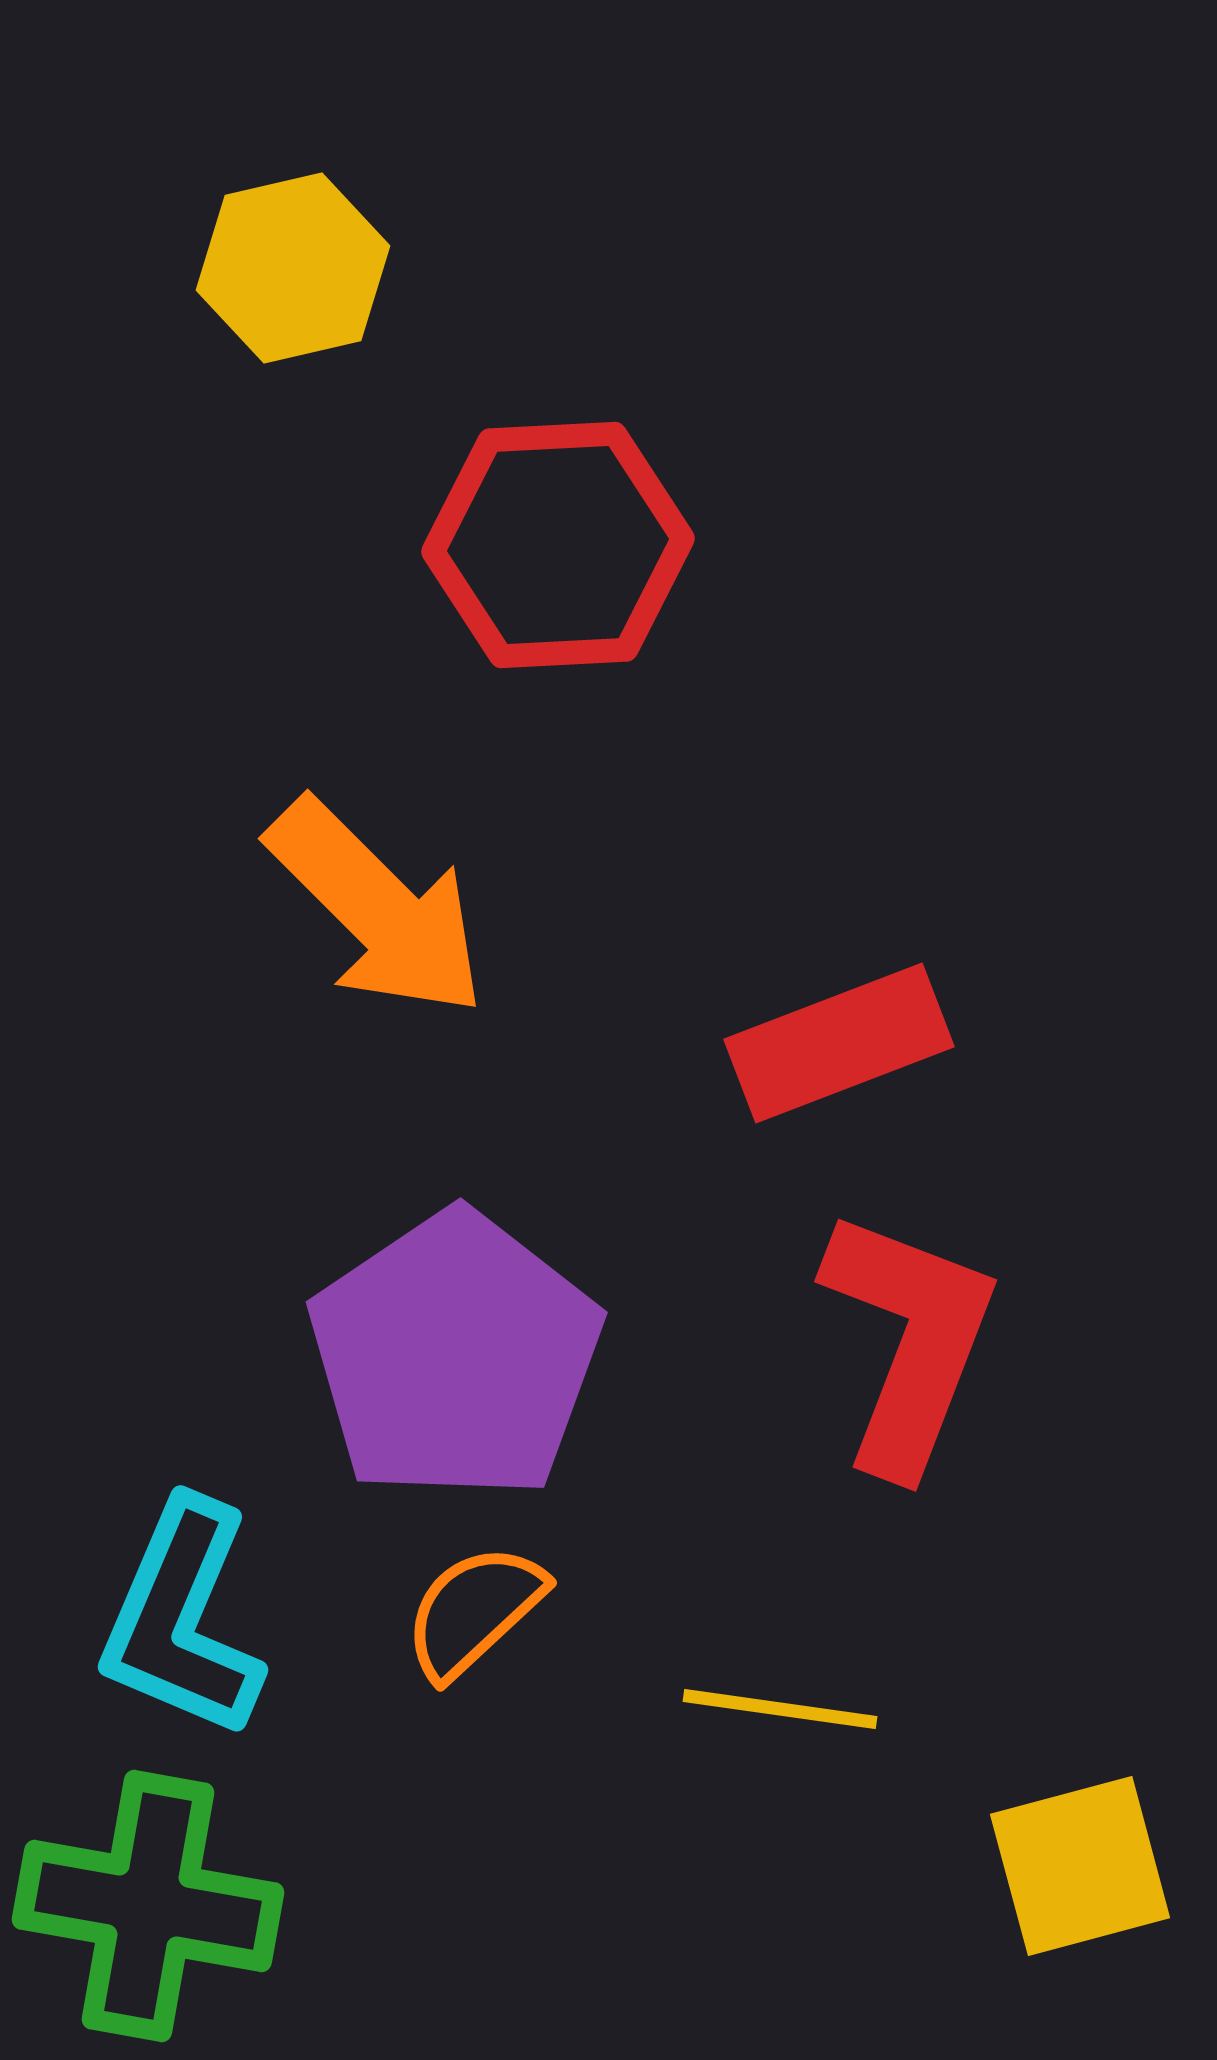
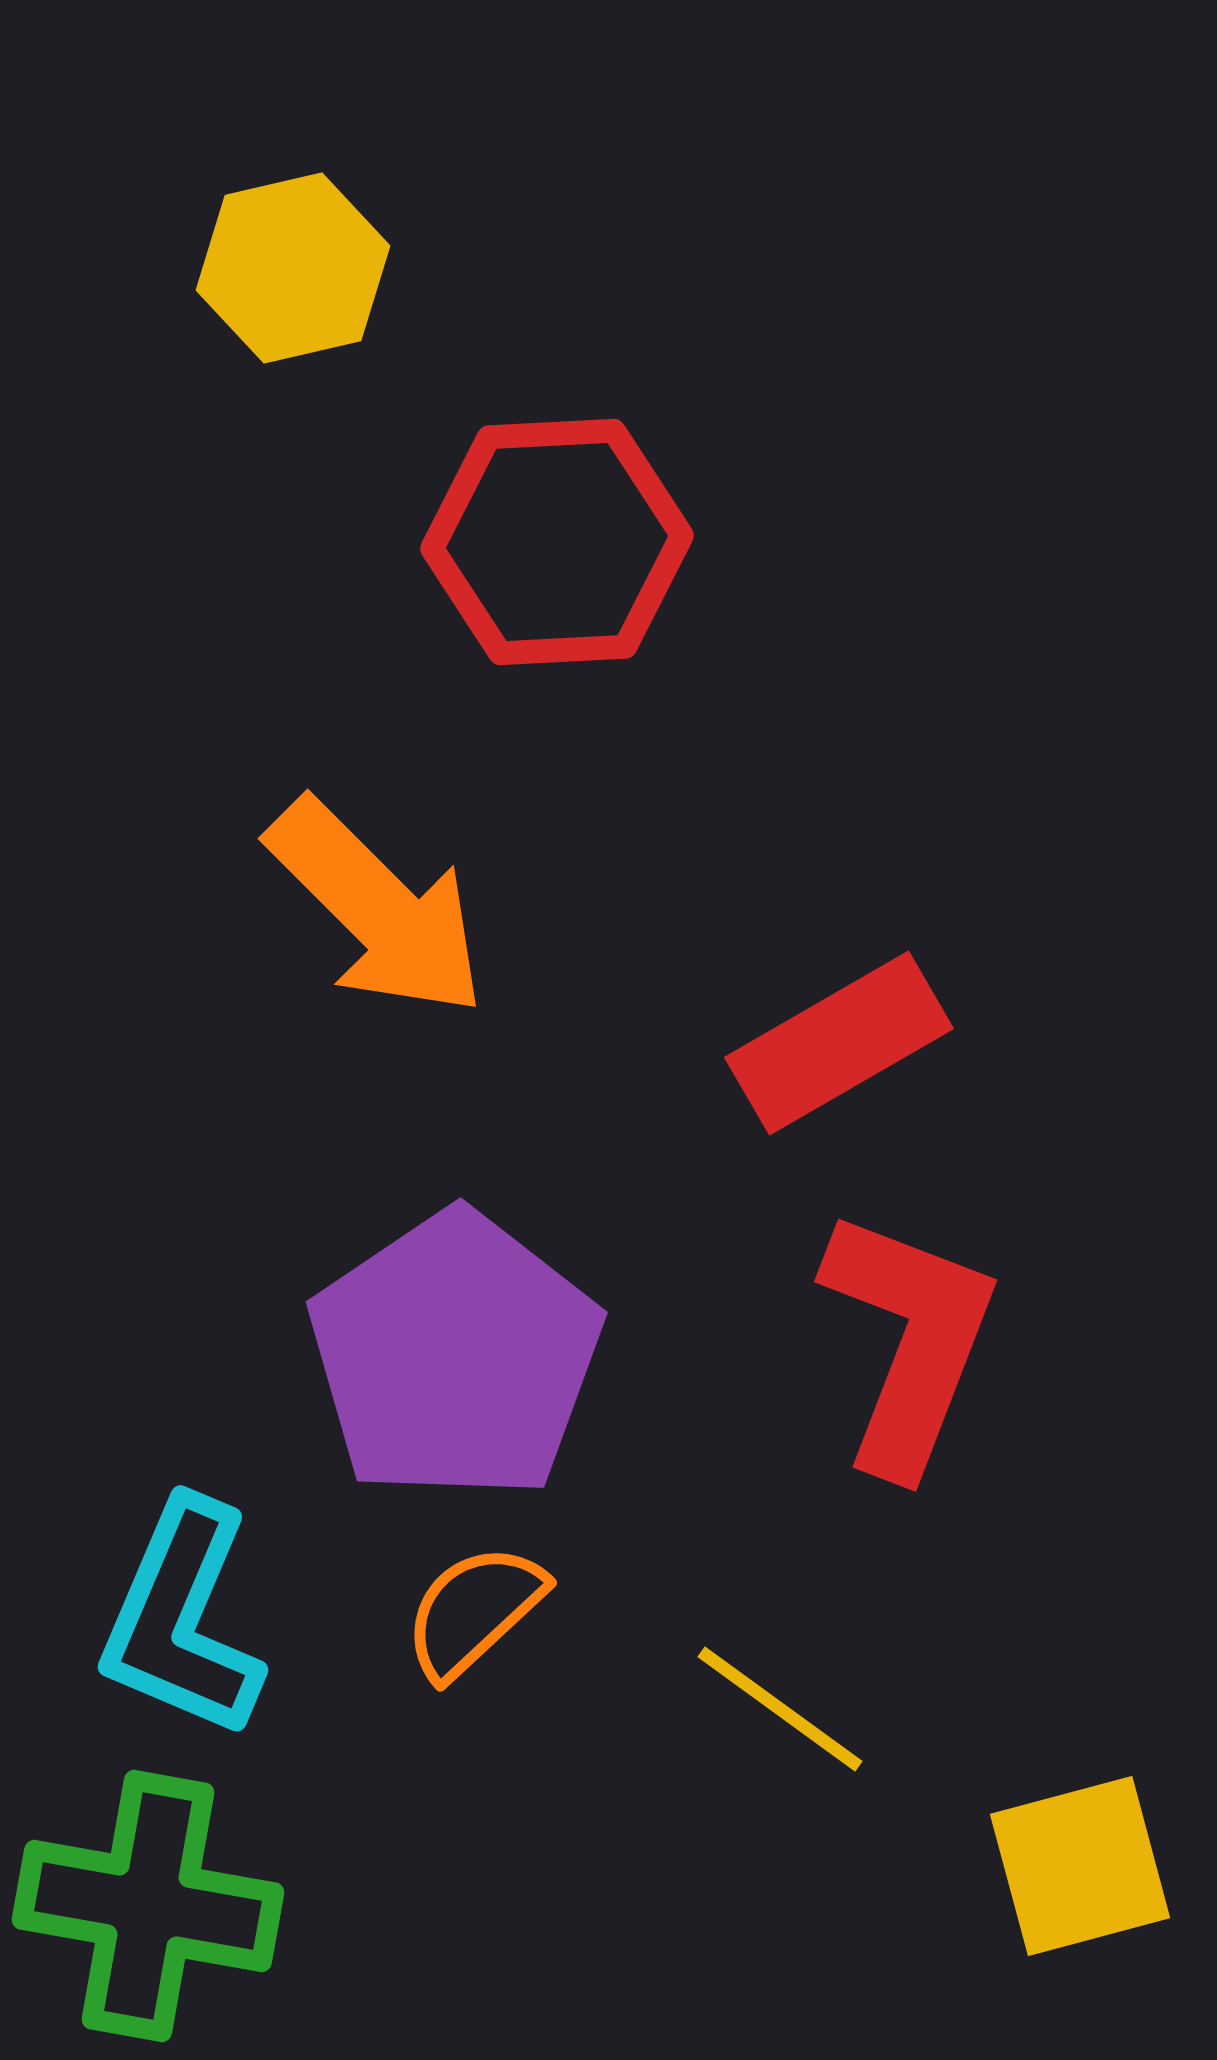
red hexagon: moved 1 px left, 3 px up
red rectangle: rotated 9 degrees counterclockwise
yellow line: rotated 28 degrees clockwise
